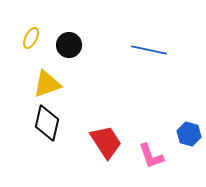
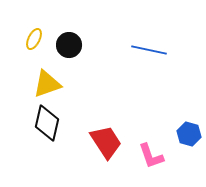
yellow ellipse: moved 3 px right, 1 px down
